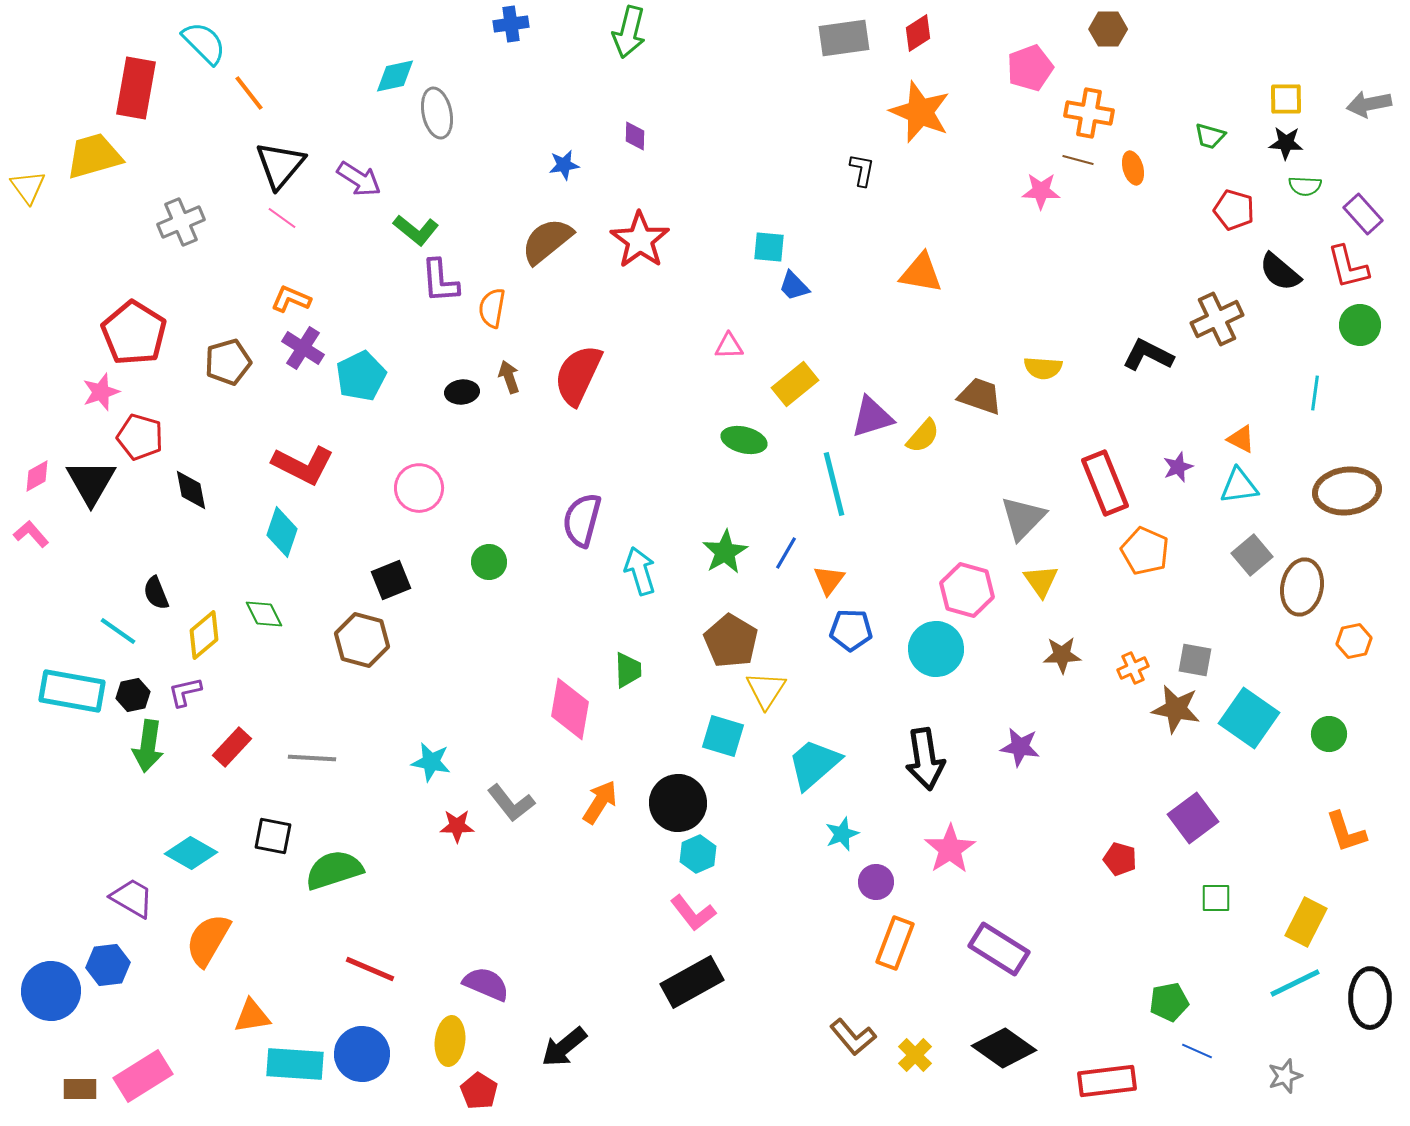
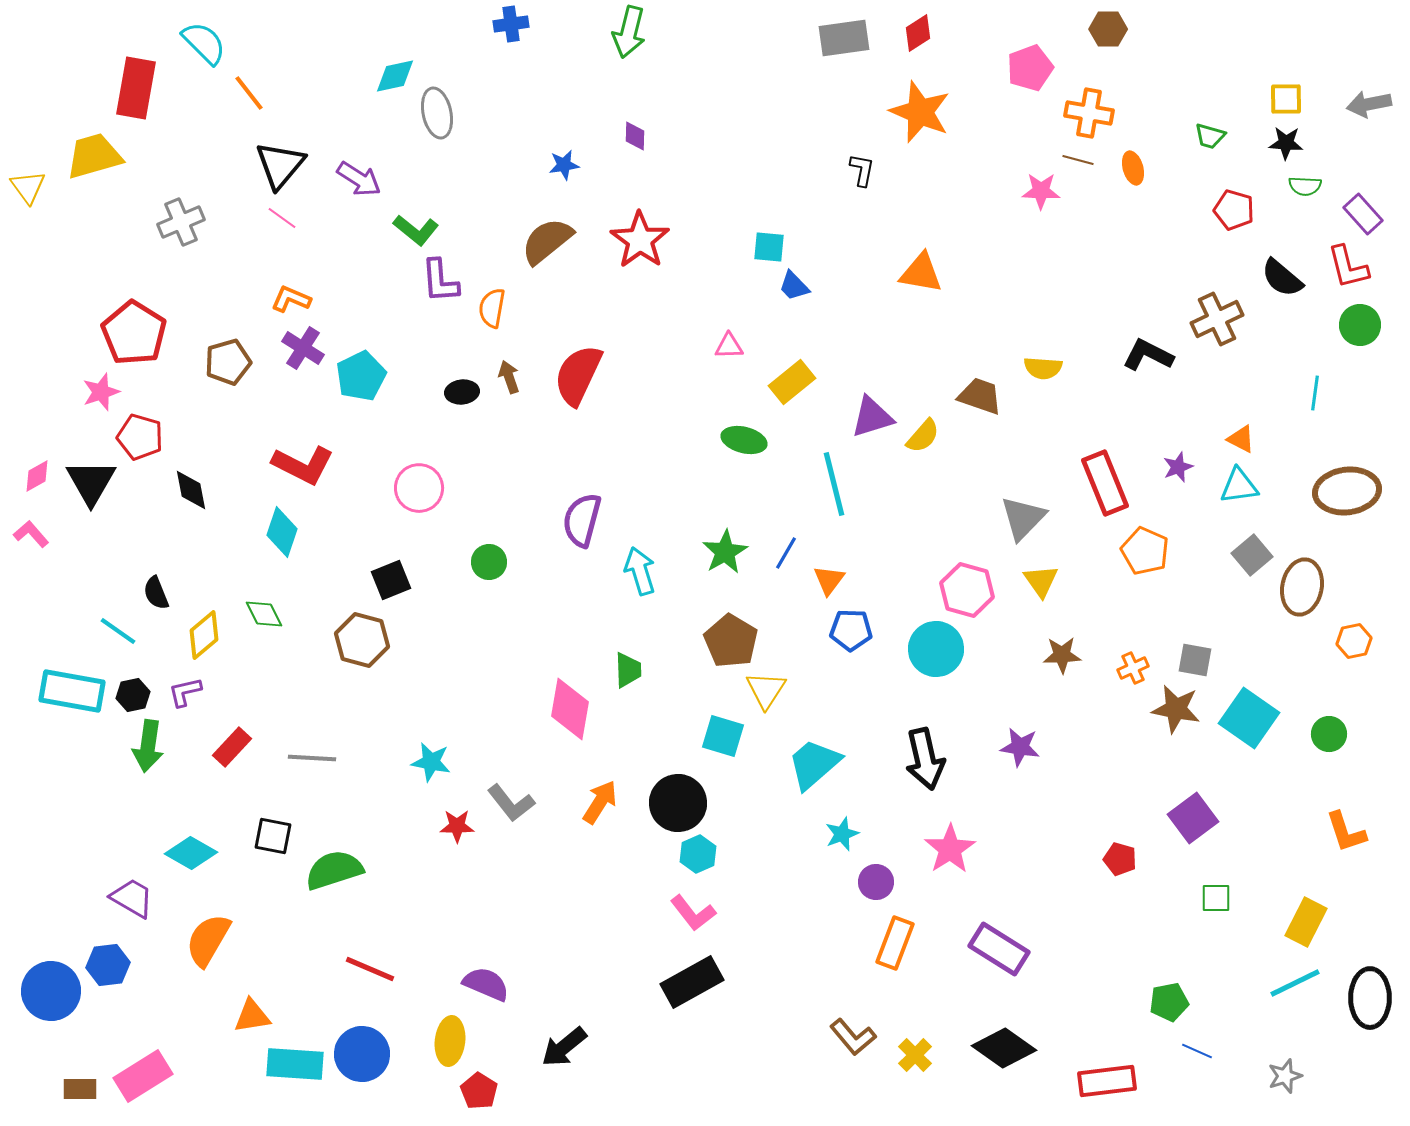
black semicircle at (1280, 272): moved 2 px right, 6 px down
yellow rectangle at (795, 384): moved 3 px left, 2 px up
black arrow at (925, 759): rotated 4 degrees counterclockwise
